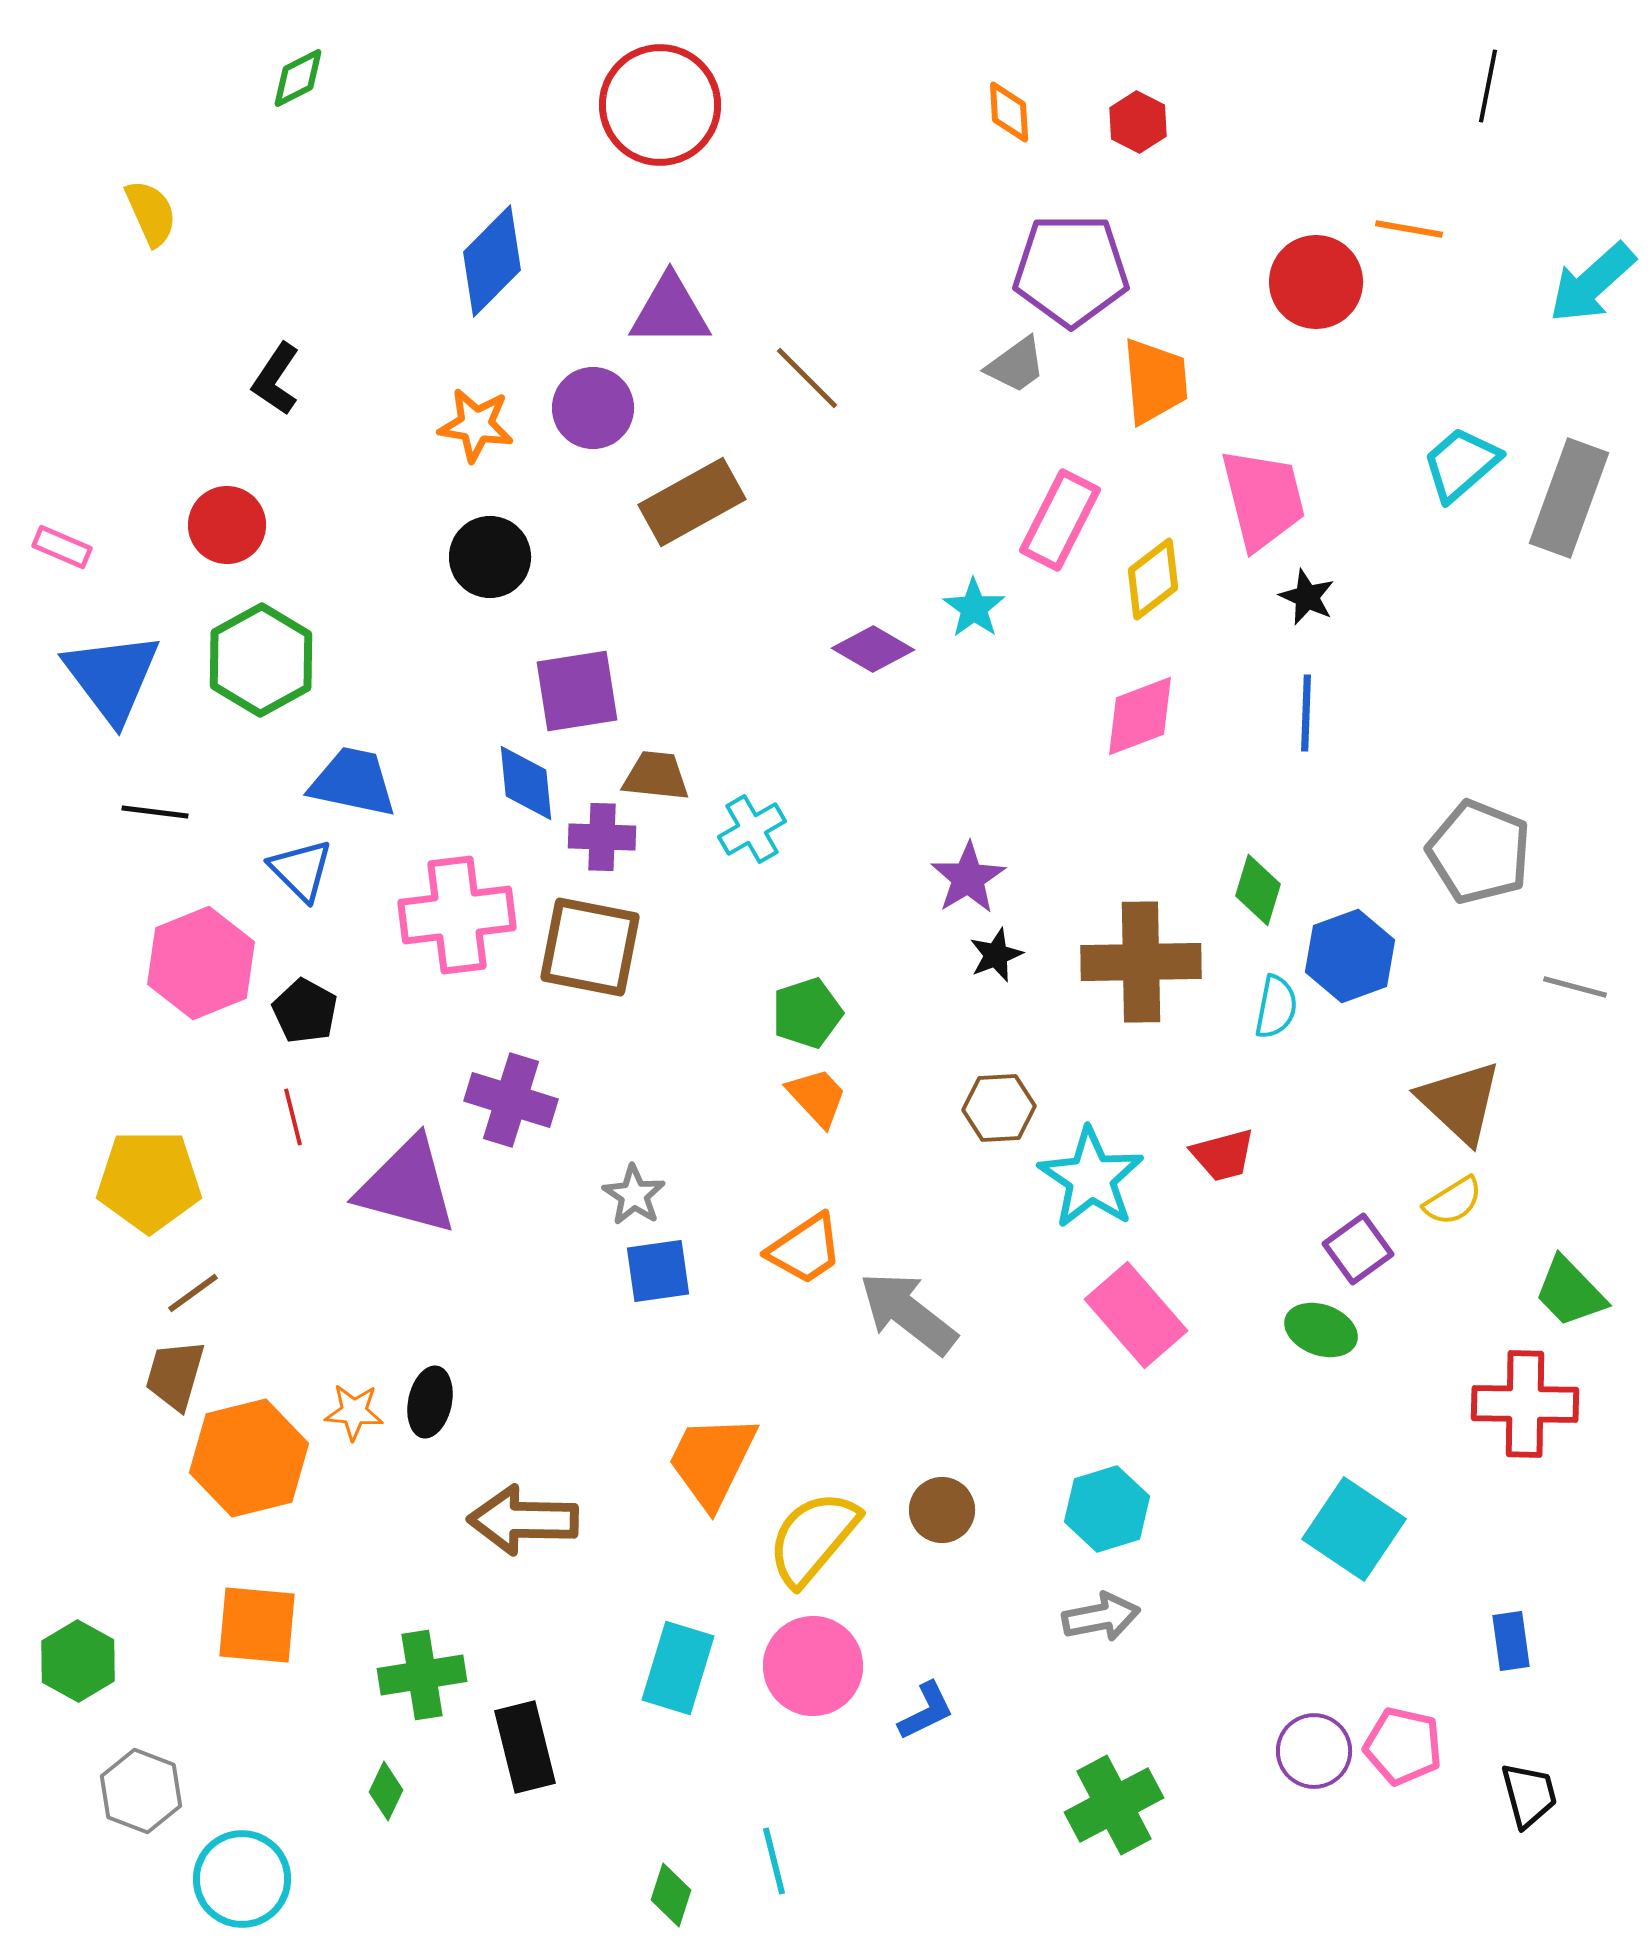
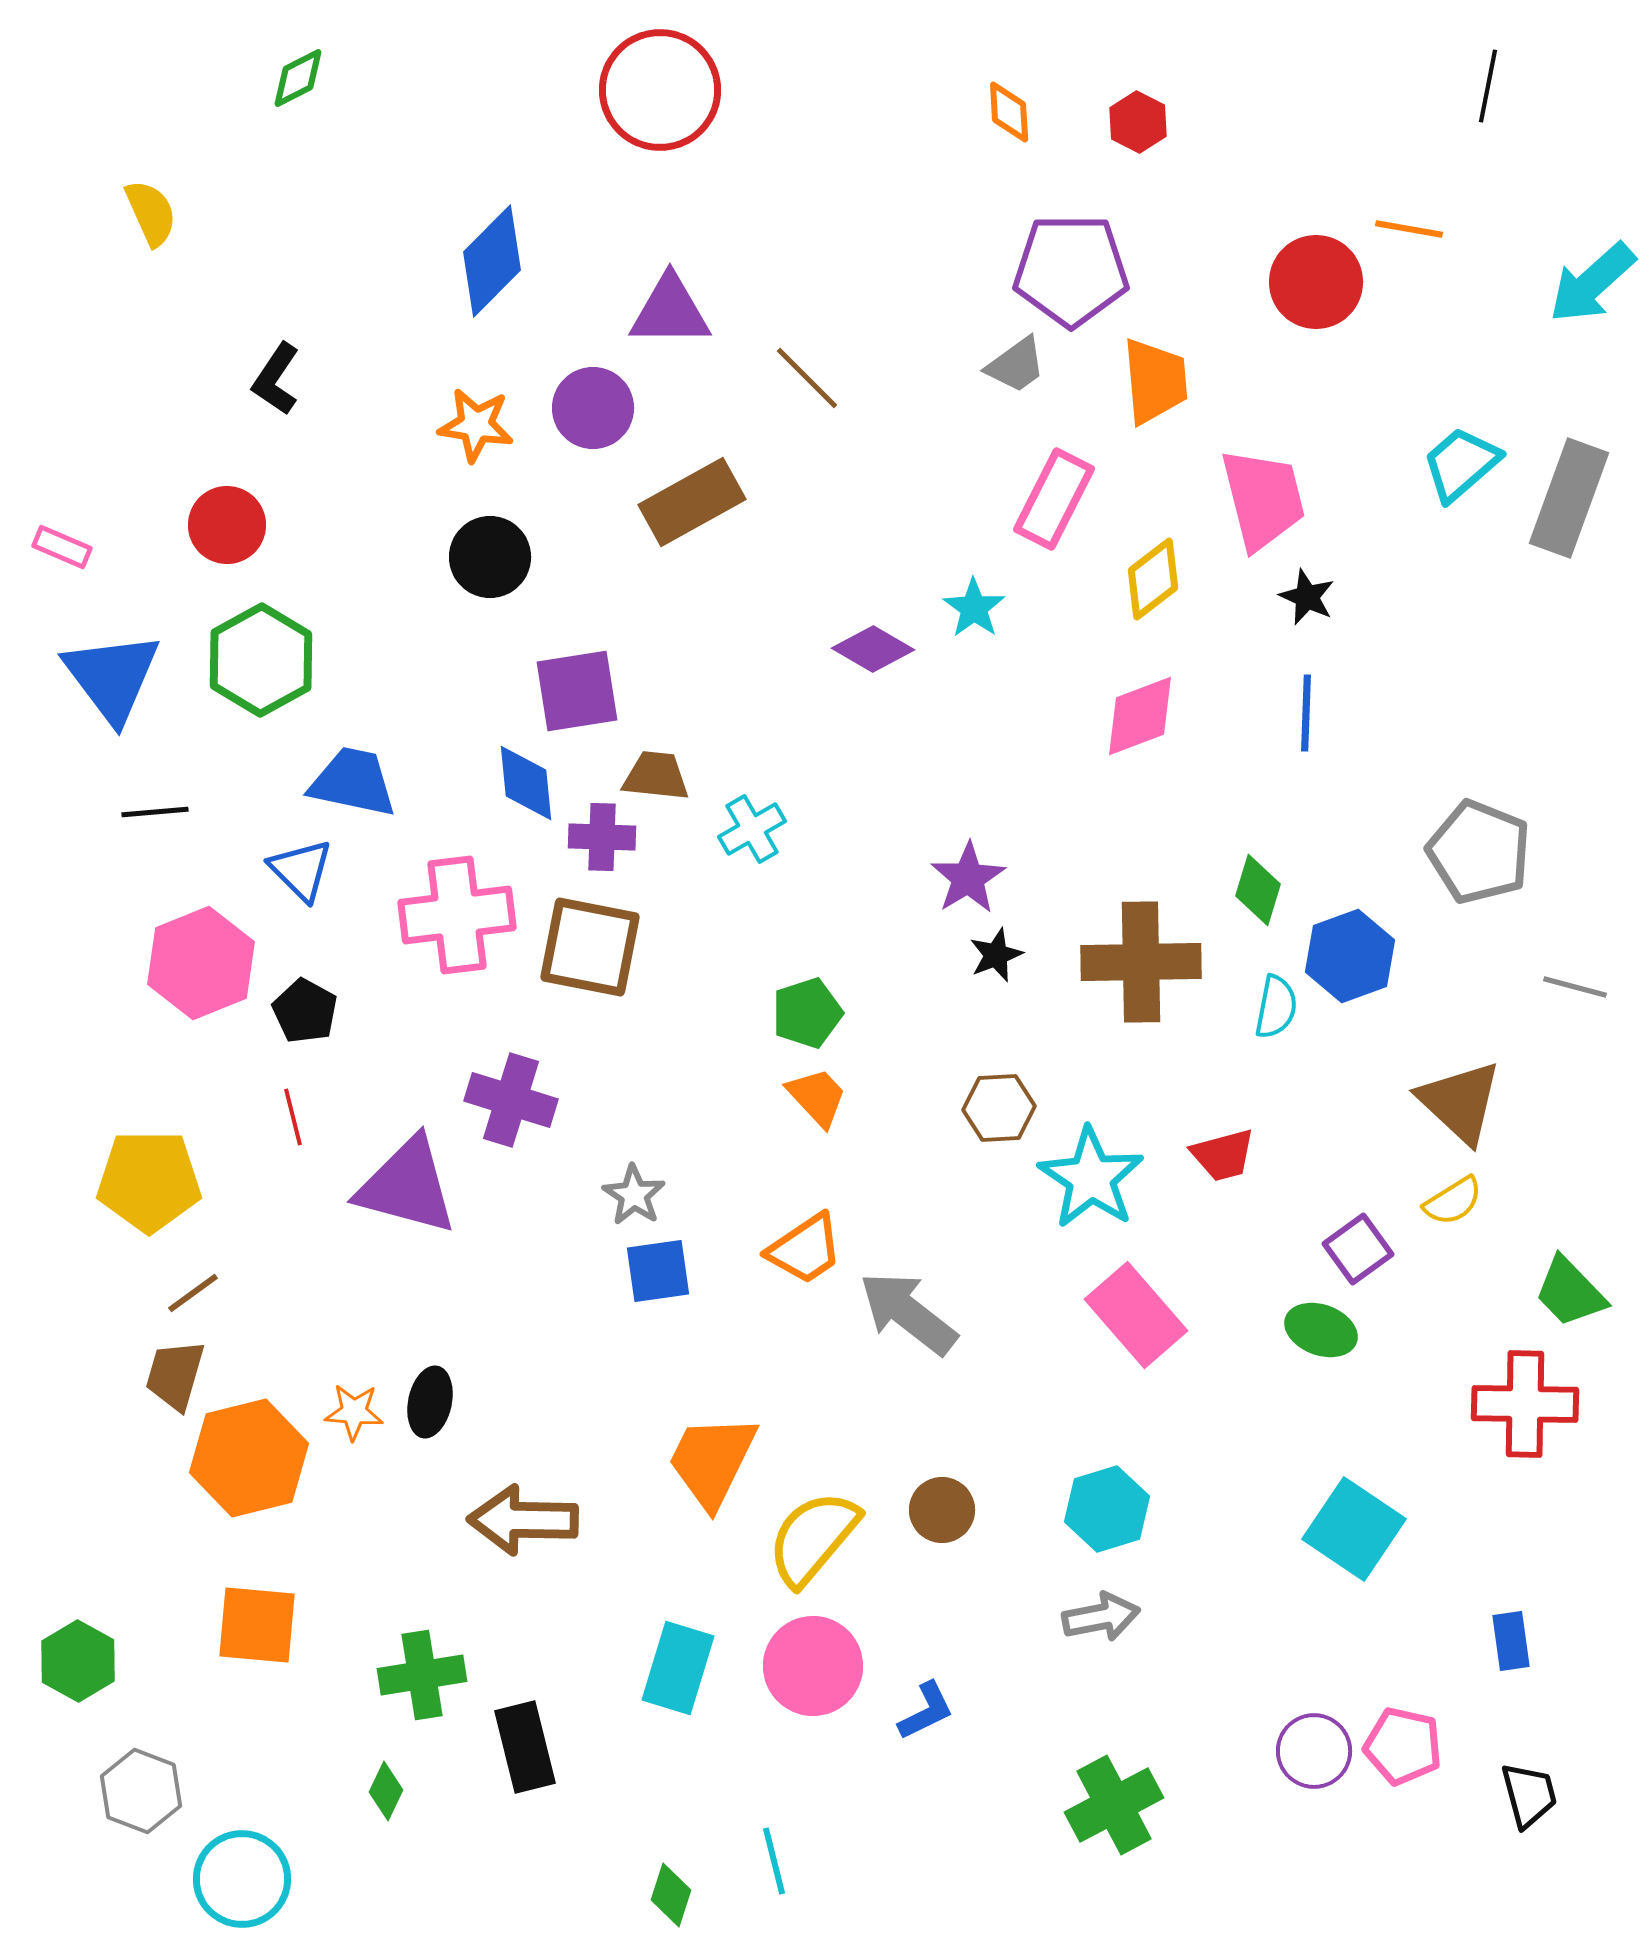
red circle at (660, 105): moved 15 px up
pink rectangle at (1060, 520): moved 6 px left, 21 px up
black line at (155, 812): rotated 12 degrees counterclockwise
